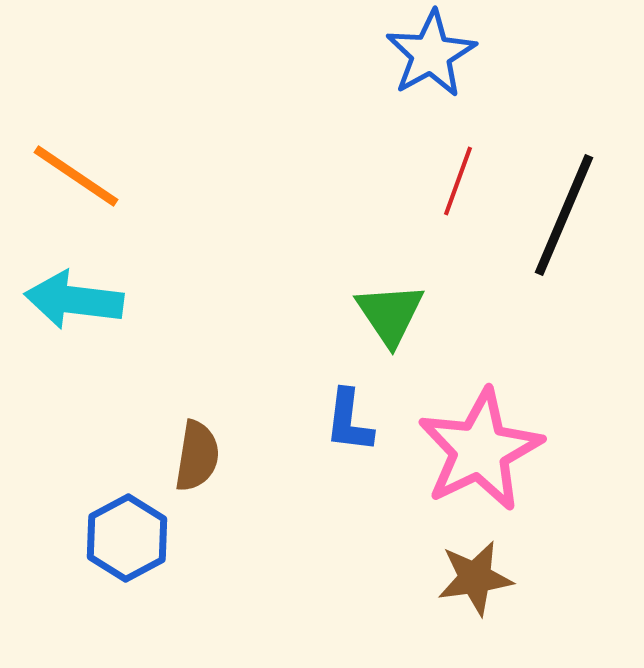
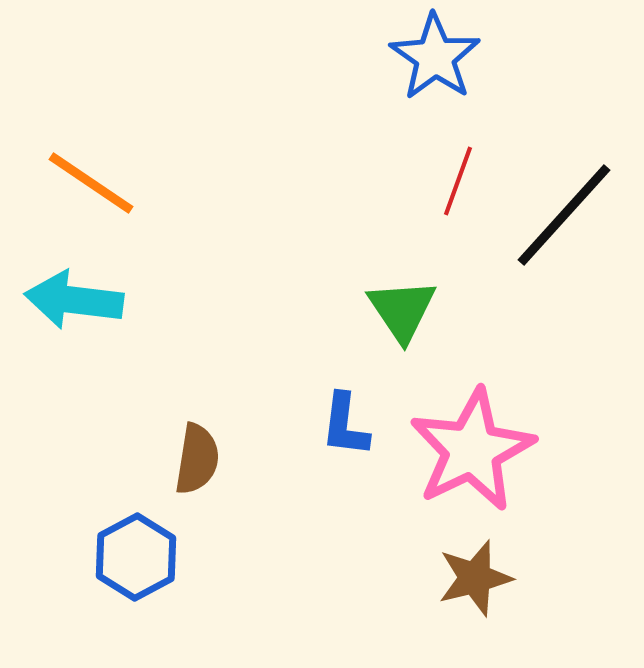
blue star: moved 4 px right, 3 px down; rotated 8 degrees counterclockwise
orange line: moved 15 px right, 7 px down
black line: rotated 19 degrees clockwise
green triangle: moved 12 px right, 4 px up
blue L-shape: moved 4 px left, 4 px down
pink star: moved 8 px left
brown semicircle: moved 3 px down
blue hexagon: moved 9 px right, 19 px down
brown star: rotated 6 degrees counterclockwise
